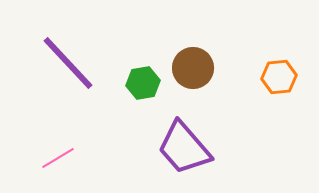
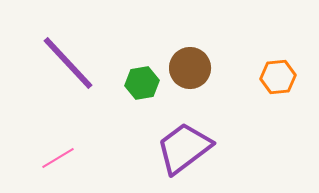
brown circle: moved 3 px left
orange hexagon: moved 1 px left
green hexagon: moved 1 px left
purple trapezoid: rotated 94 degrees clockwise
